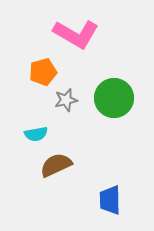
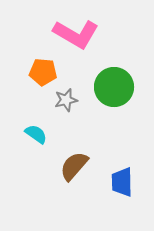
orange pentagon: rotated 20 degrees clockwise
green circle: moved 11 px up
cyan semicircle: rotated 135 degrees counterclockwise
brown semicircle: moved 18 px right, 1 px down; rotated 24 degrees counterclockwise
blue trapezoid: moved 12 px right, 18 px up
